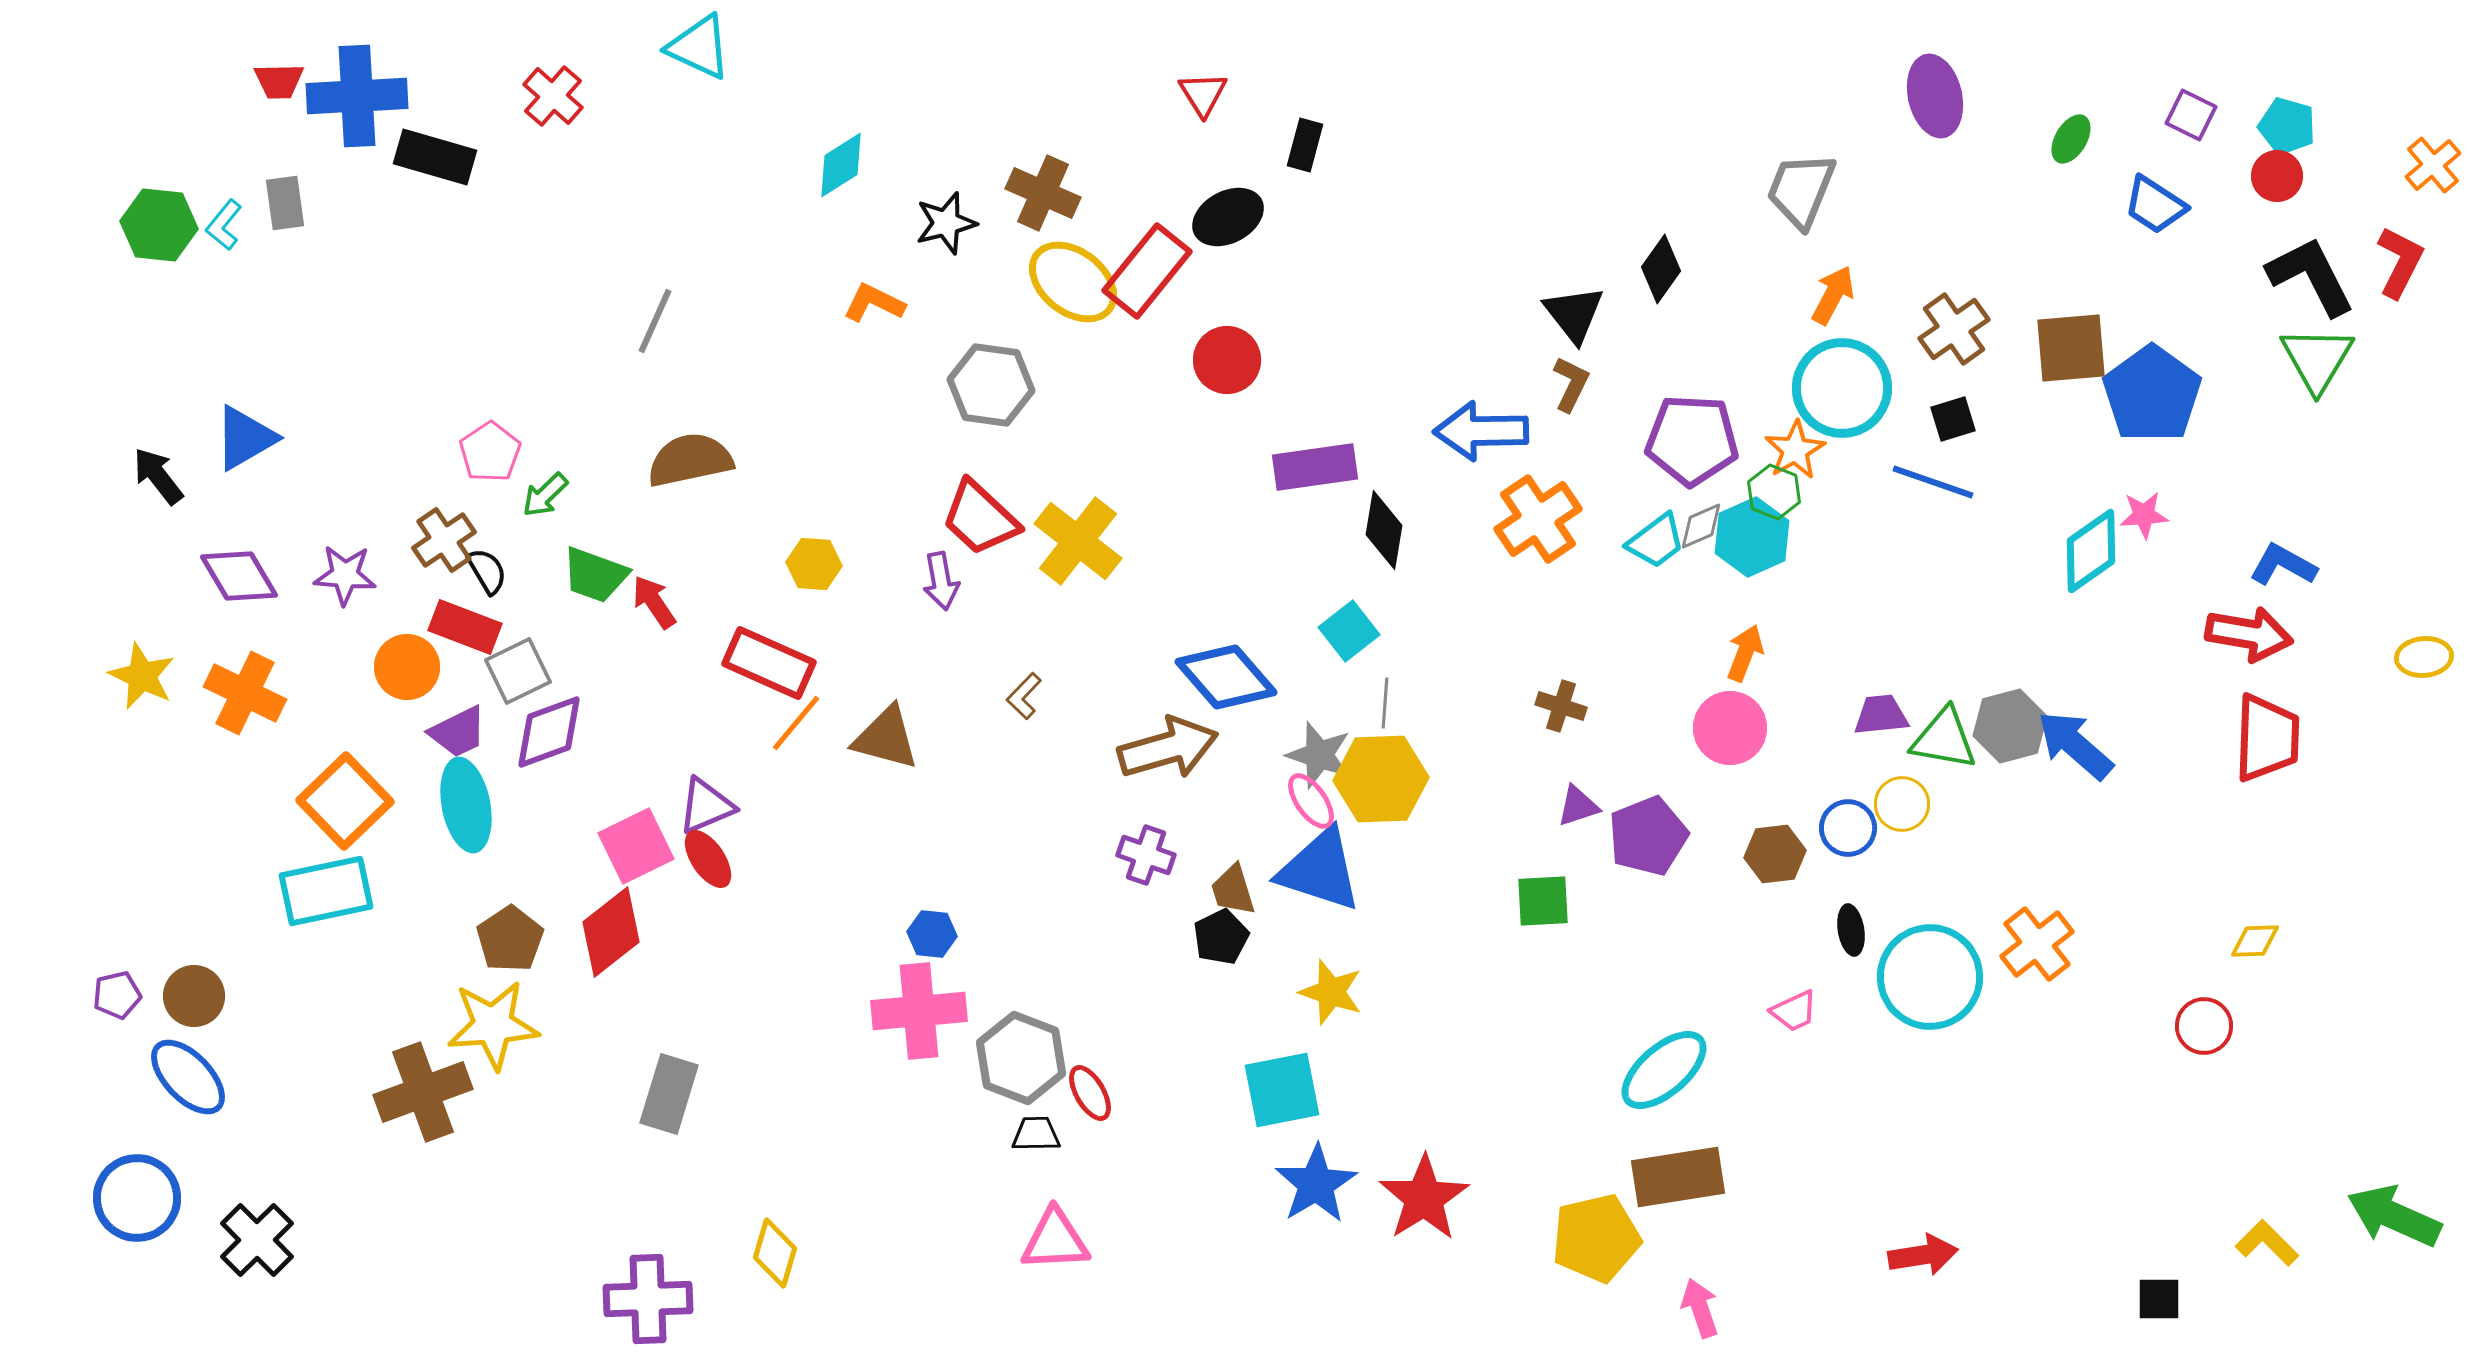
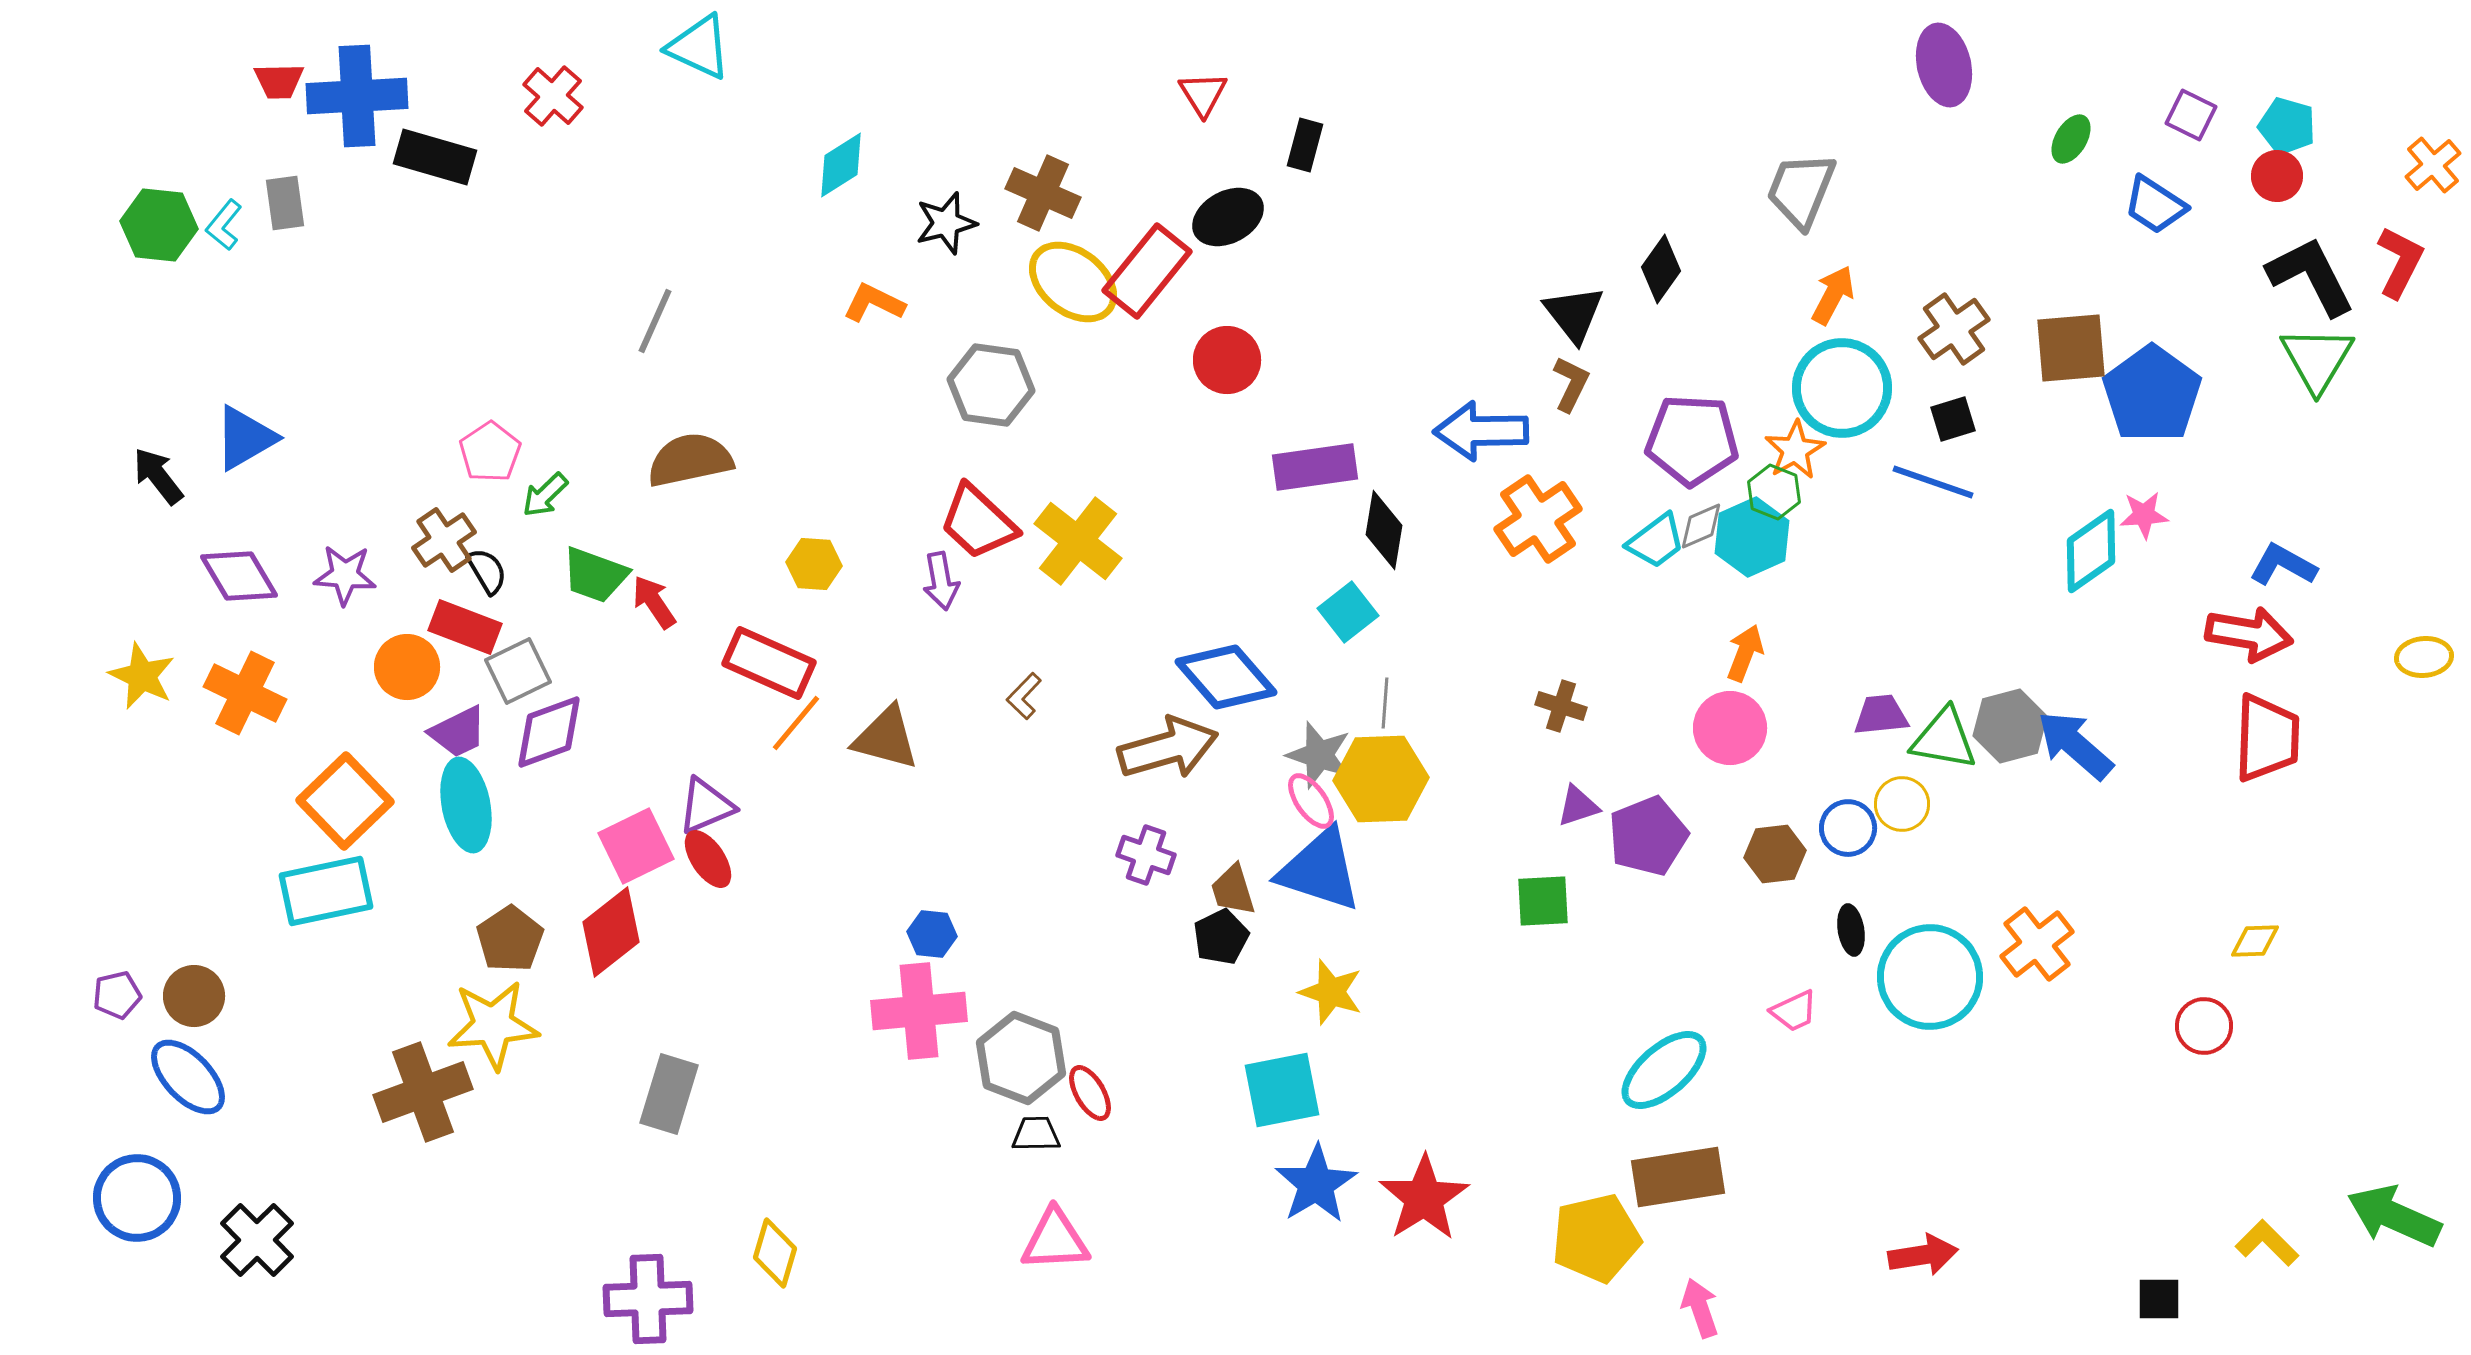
purple ellipse at (1935, 96): moved 9 px right, 31 px up
red trapezoid at (980, 518): moved 2 px left, 4 px down
cyan square at (1349, 631): moved 1 px left, 19 px up
